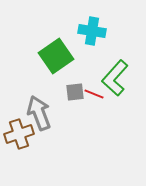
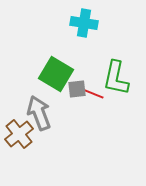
cyan cross: moved 8 px left, 8 px up
green square: moved 18 px down; rotated 24 degrees counterclockwise
green L-shape: moved 1 px right; rotated 30 degrees counterclockwise
gray square: moved 2 px right, 3 px up
brown cross: rotated 20 degrees counterclockwise
